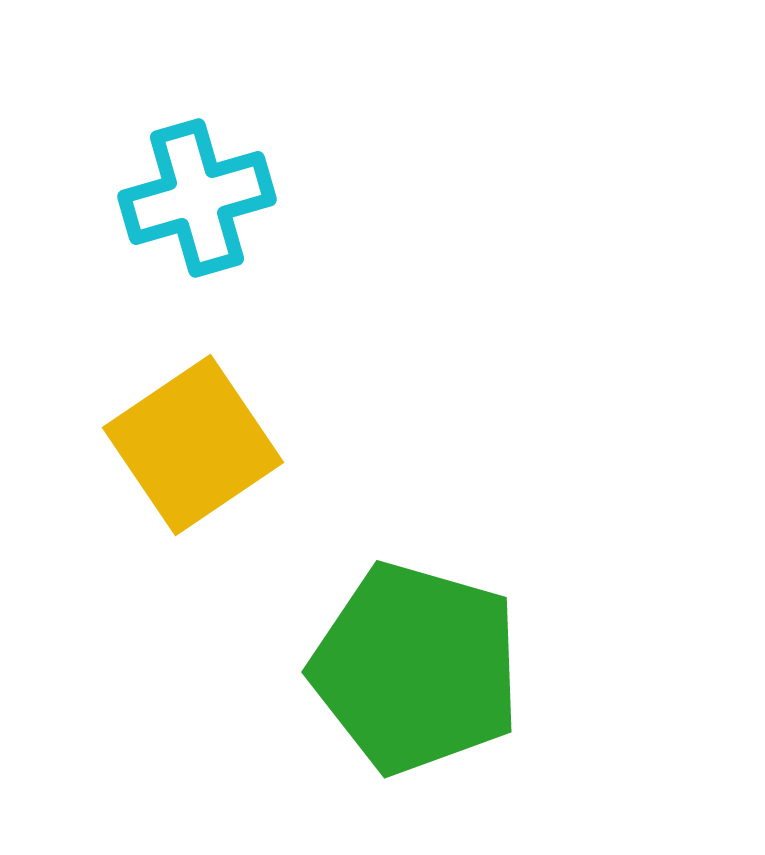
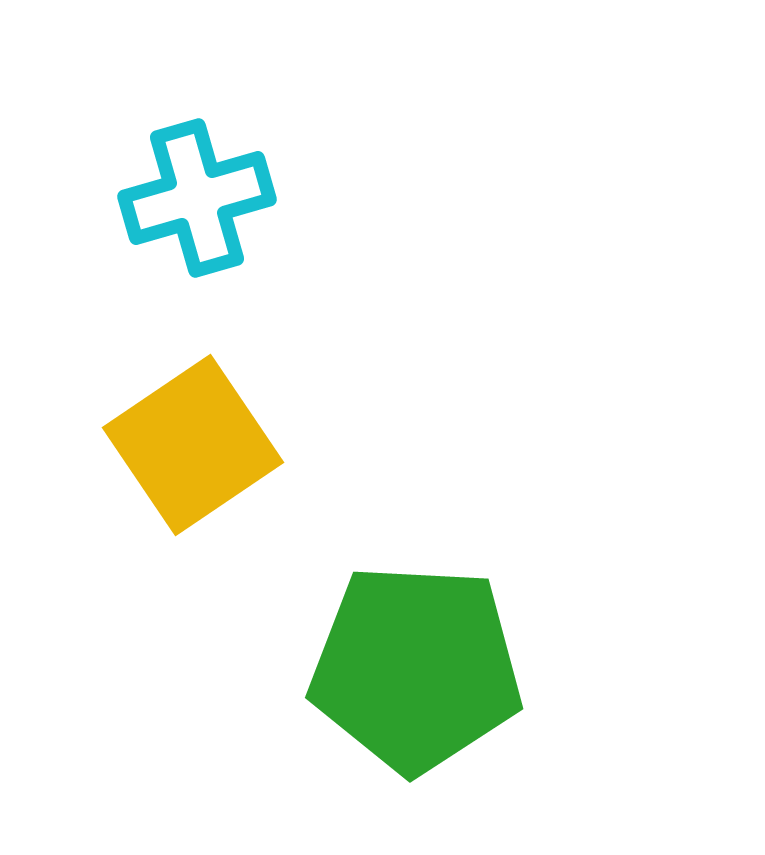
green pentagon: rotated 13 degrees counterclockwise
